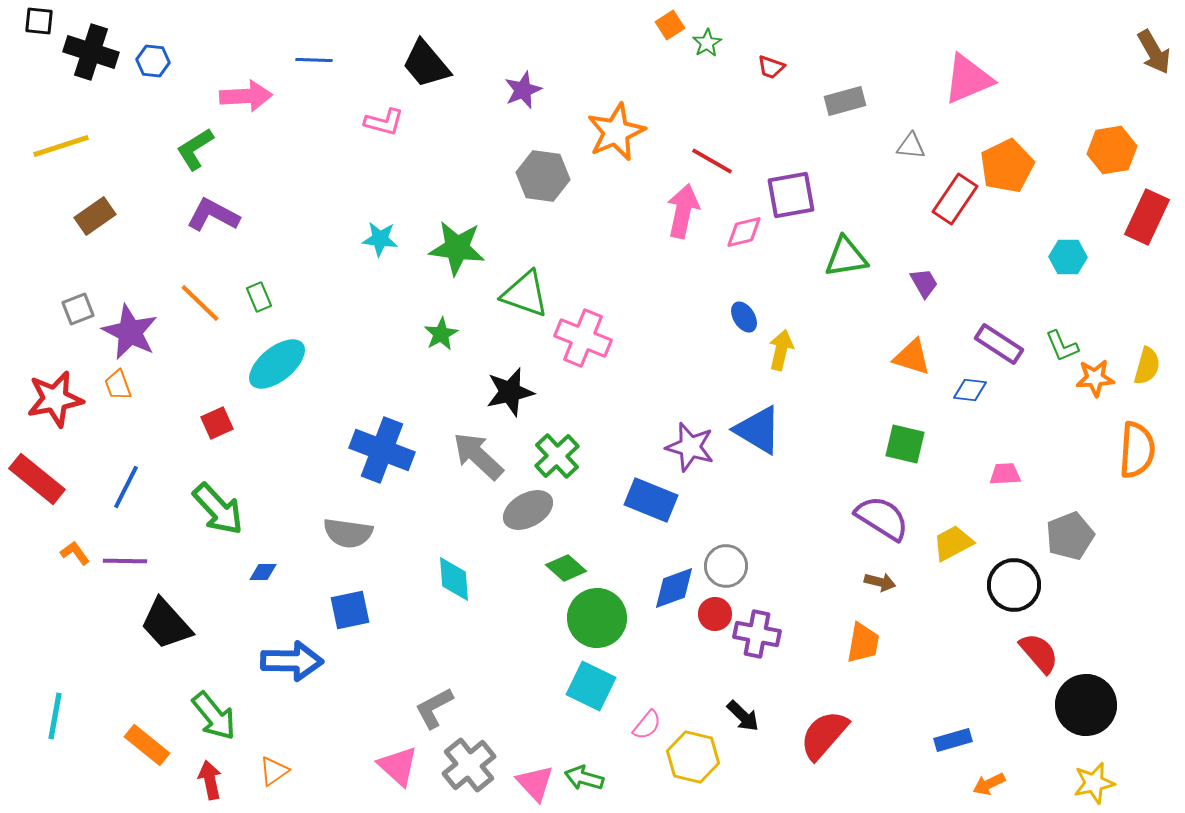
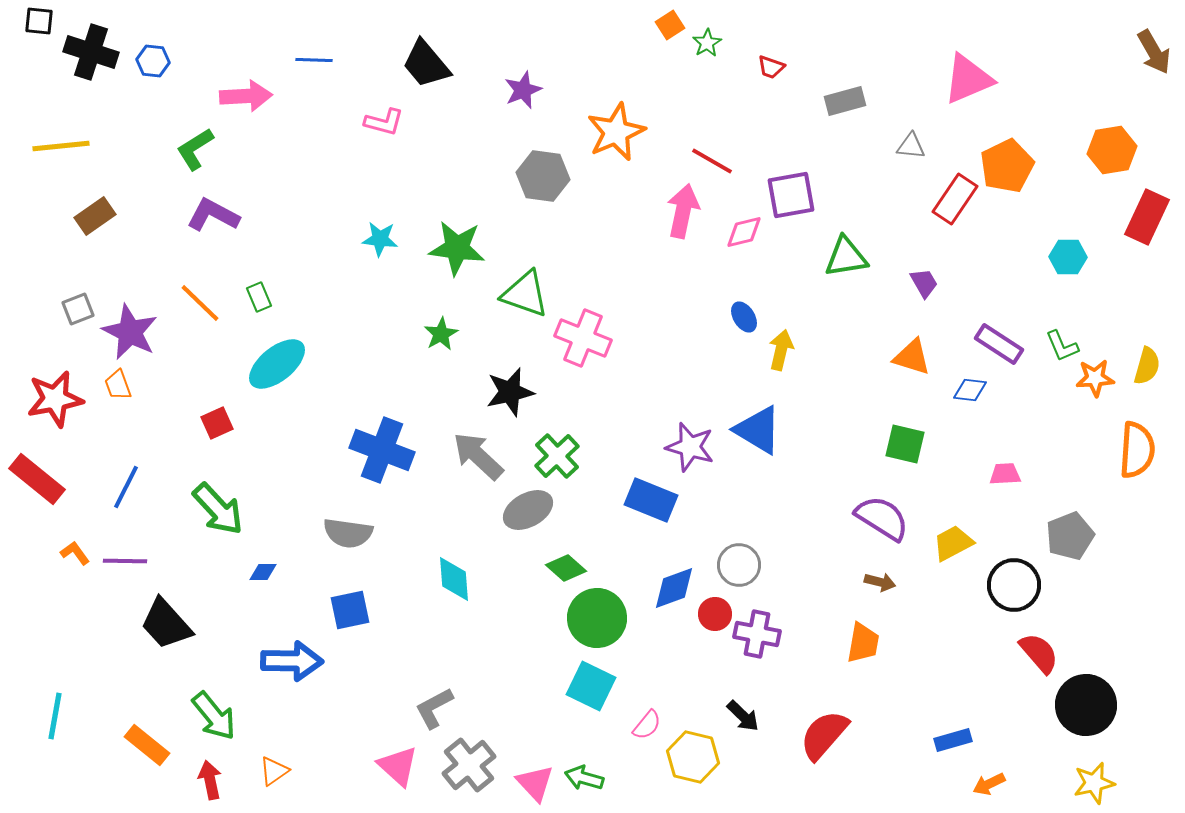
yellow line at (61, 146): rotated 12 degrees clockwise
gray circle at (726, 566): moved 13 px right, 1 px up
